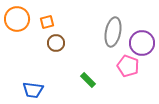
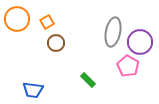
orange square: rotated 16 degrees counterclockwise
purple circle: moved 2 px left, 1 px up
pink pentagon: rotated 10 degrees clockwise
